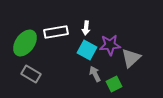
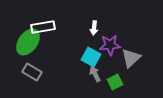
white arrow: moved 8 px right
white rectangle: moved 13 px left, 5 px up
green ellipse: moved 3 px right, 1 px up
cyan square: moved 4 px right, 7 px down
gray rectangle: moved 1 px right, 2 px up
green square: moved 1 px right, 2 px up
